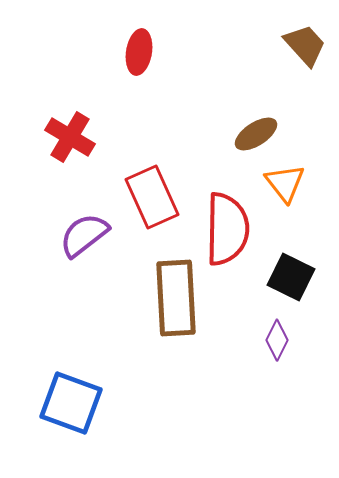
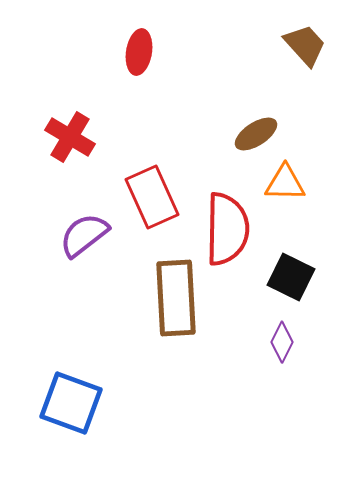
orange triangle: rotated 51 degrees counterclockwise
purple diamond: moved 5 px right, 2 px down
